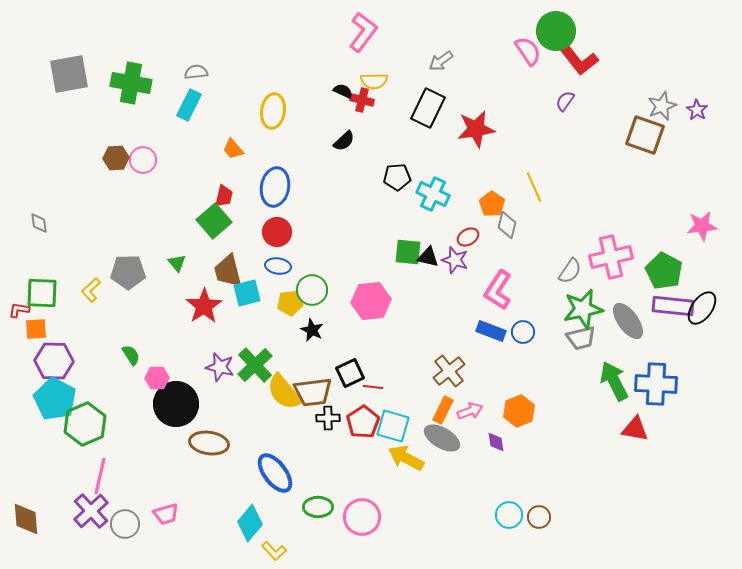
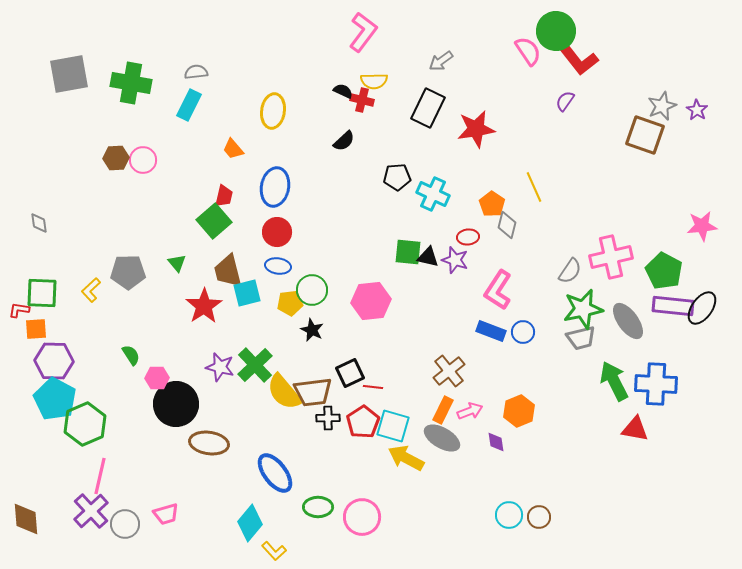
red ellipse at (468, 237): rotated 25 degrees clockwise
